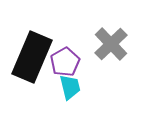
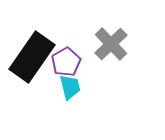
black rectangle: rotated 12 degrees clockwise
purple pentagon: moved 1 px right
